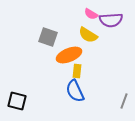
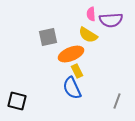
pink semicircle: rotated 56 degrees clockwise
gray square: rotated 30 degrees counterclockwise
orange ellipse: moved 2 px right, 1 px up
yellow rectangle: rotated 32 degrees counterclockwise
blue semicircle: moved 3 px left, 3 px up
gray line: moved 7 px left
